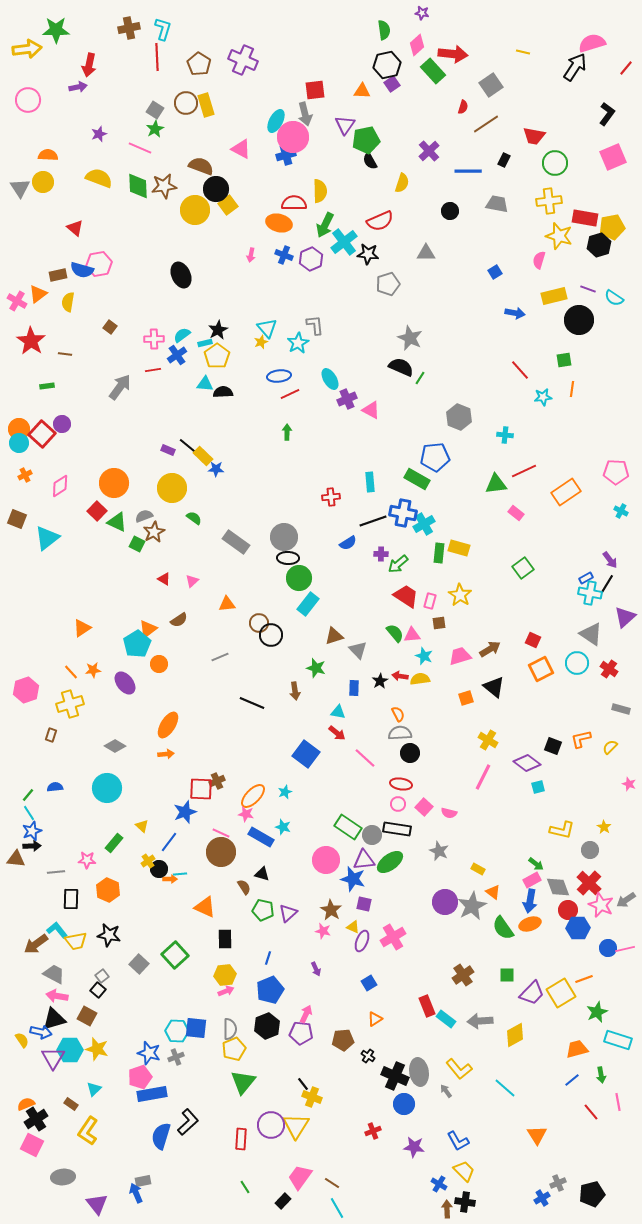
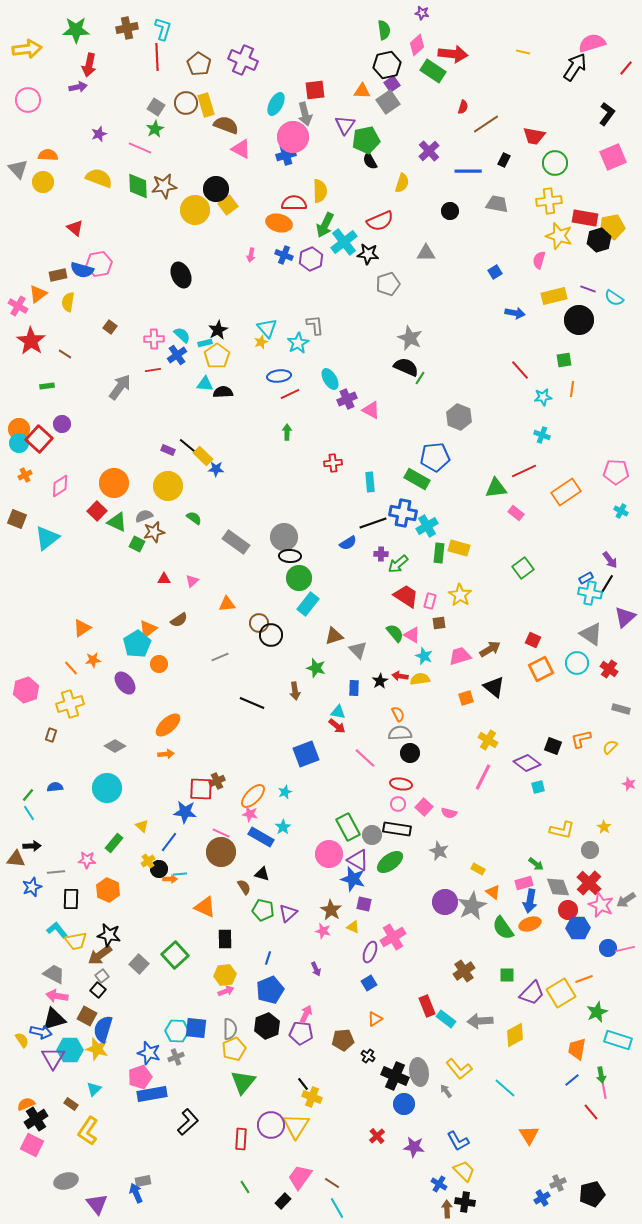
brown cross at (129, 28): moved 2 px left
green star at (56, 30): moved 20 px right
green rectangle at (433, 71): rotated 15 degrees counterclockwise
gray square at (491, 85): moved 103 px left, 17 px down
gray square at (155, 110): moved 1 px right, 3 px up
cyan ellipse at (276, 121): moved 17 px up
brown semicircle at (201, 166): moved 25 px right, 41 px up
gray triangle at (20, 188): moved 2 px left, 19 px up; rotated 10 degrees counterclockwise
black hexagon at (599, 245): moved 5 px up
pink cross at (17, 301): moved 1 px right, 5 px down
cyan semicircle at (182, 335): rotated 78 degrees clockwise
brown line at (65, 354): rotated 24 degrees clockwise
black semicircle at (401, 367): moved 5 px right
red square at (42, 434): moved 3 px left, 5 px down
cyan cross at (505, 435): moved 37 px right; rotated 14 degrees clockwise
green triangle at (496, 484): moved 4 px down
yellow circle at (172, 488): moved 4 px left, 2 px up
red cross at (331, 497): moved 2 px right, 34 px up
black line at (373, 521): moved 2 px down
cyan cross at (424, 524): moved 3 px right, 2 px down
brown star at (154, 532): rotated 15 degrees clockwise
black ellipse at (288, 558): moved 2 px right, 2 px up
red triangle at (164, 579): rotated 32 degrees counterclockwise
pink triangle at (412, 635): rotated 36 degrees clockwise
orange star at (93, 670): moved 10 px up
orange line at (71, 672): moved 4 px up
orange ellipse at (168, 725): rotated 16 degrees clockwise
red arrow at (337, 733): moved 7 px up
blue square at (306, 754): rotated 32 degrees clockwise
blue star at (185, 812): rotated 25 degrees clockwise
pink star at (246, 814): moved 4 px right
cyan star at (283, 827): rotated 21 degrees clockwise
green rectangle at (348, 827): rotated 28 degrees clockwise
blue star at (32, 831): moved 56 px down
pink circle at (326, 860): moved 3 px right, 6 px up
purple triangle at (364, 860): moved 6 px left; rotated 35 degrees clockwise
pink rectangle at (532, 880): moved 8 px left, 3 px down; rotated 12 degrees clockwise
purple ellipse at (362, 941): moved 8 px right, 11 px down
brown arrow at (36, 944): moved 64 px right, 11 px down
brown cross at (463, 975): moved 1 px right, 4 px up
orange trapezoid at (577, 1049): rotated 65 degrees counterclockwise
pink line at (618, 1102): moved 14 px left, 12 px up
red cross at (373, 1131): moved 4 px right, 5 px down; rotated 21 degrees counterclockwise
orange triangle at (537, 1135): moved 8 px left
blue semicircle at (161, 1136): moved 58 px left, 107 px up
gray ellipse at (63, 1177): moved 3 px right, 4 px down; rotated 10 degrees counterclockwise
